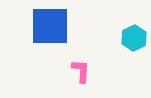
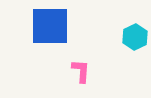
cyan hexagon: moved 1 px right, 1 px up
